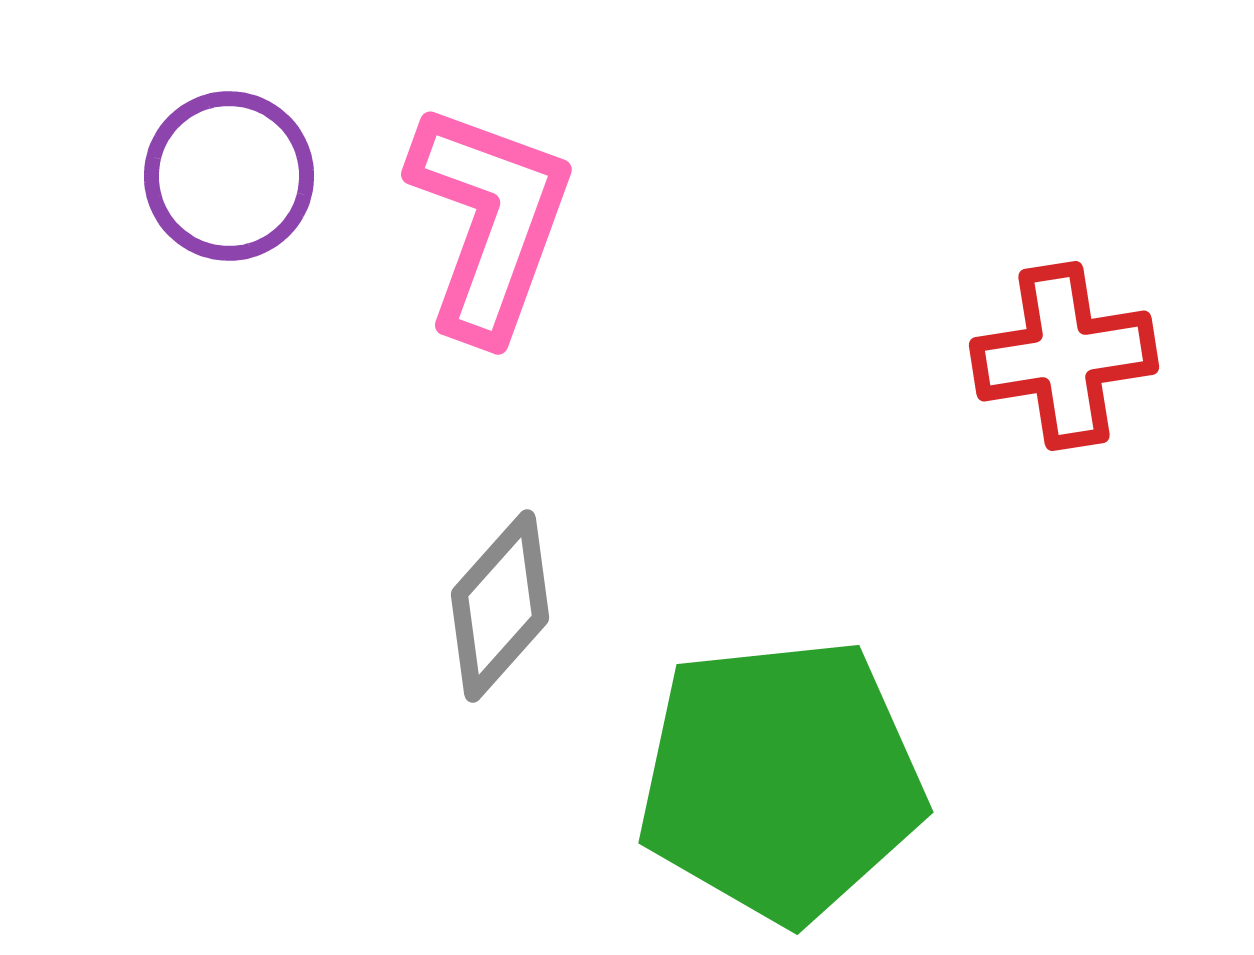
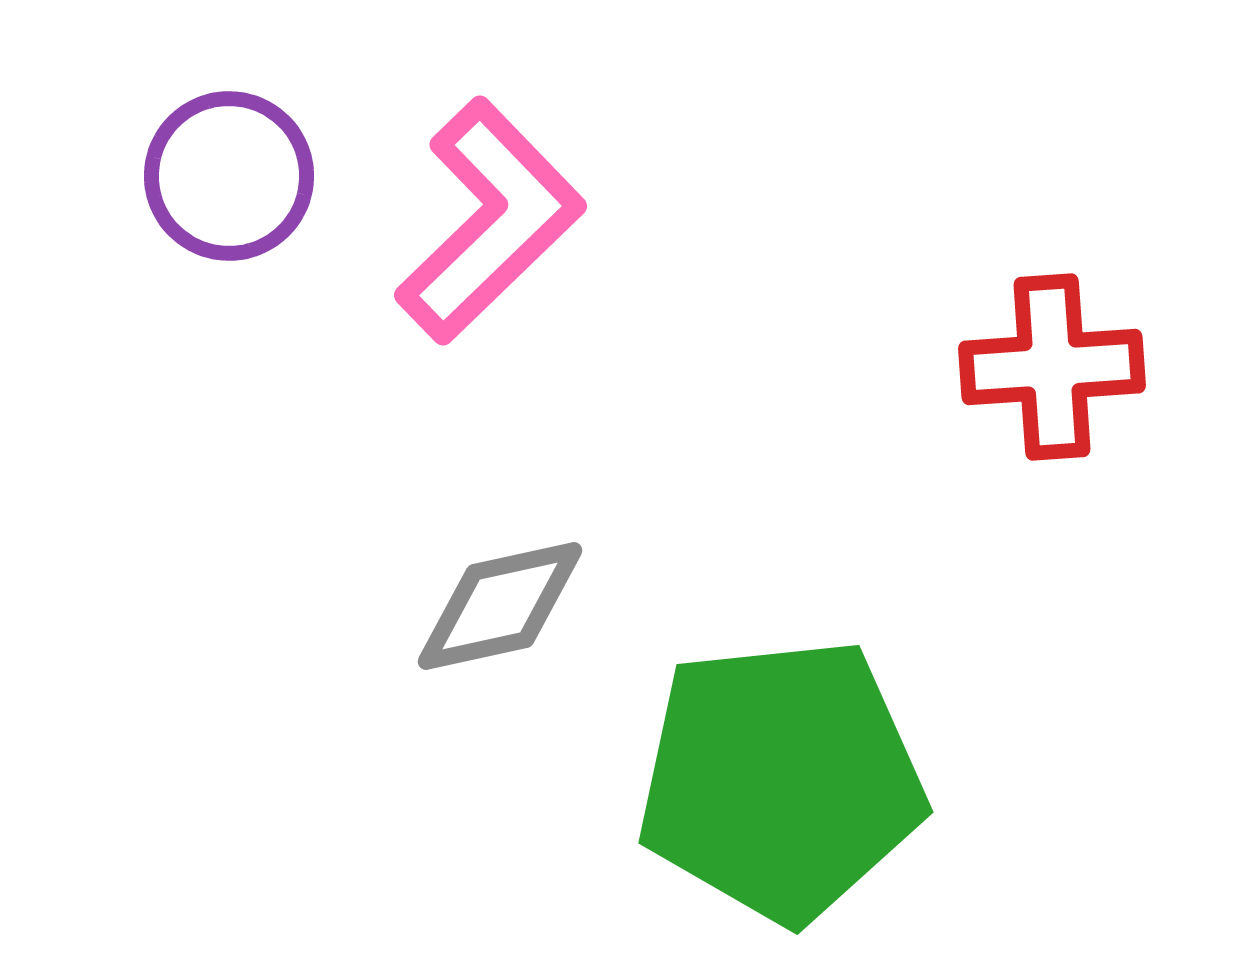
pink L-shape: rotated 26 degrees clockwise
red cross: moved 12 px left, 11 px down; rotated 5 degrees clockwise
gray diamond: rotated 36 degrees clockwise
